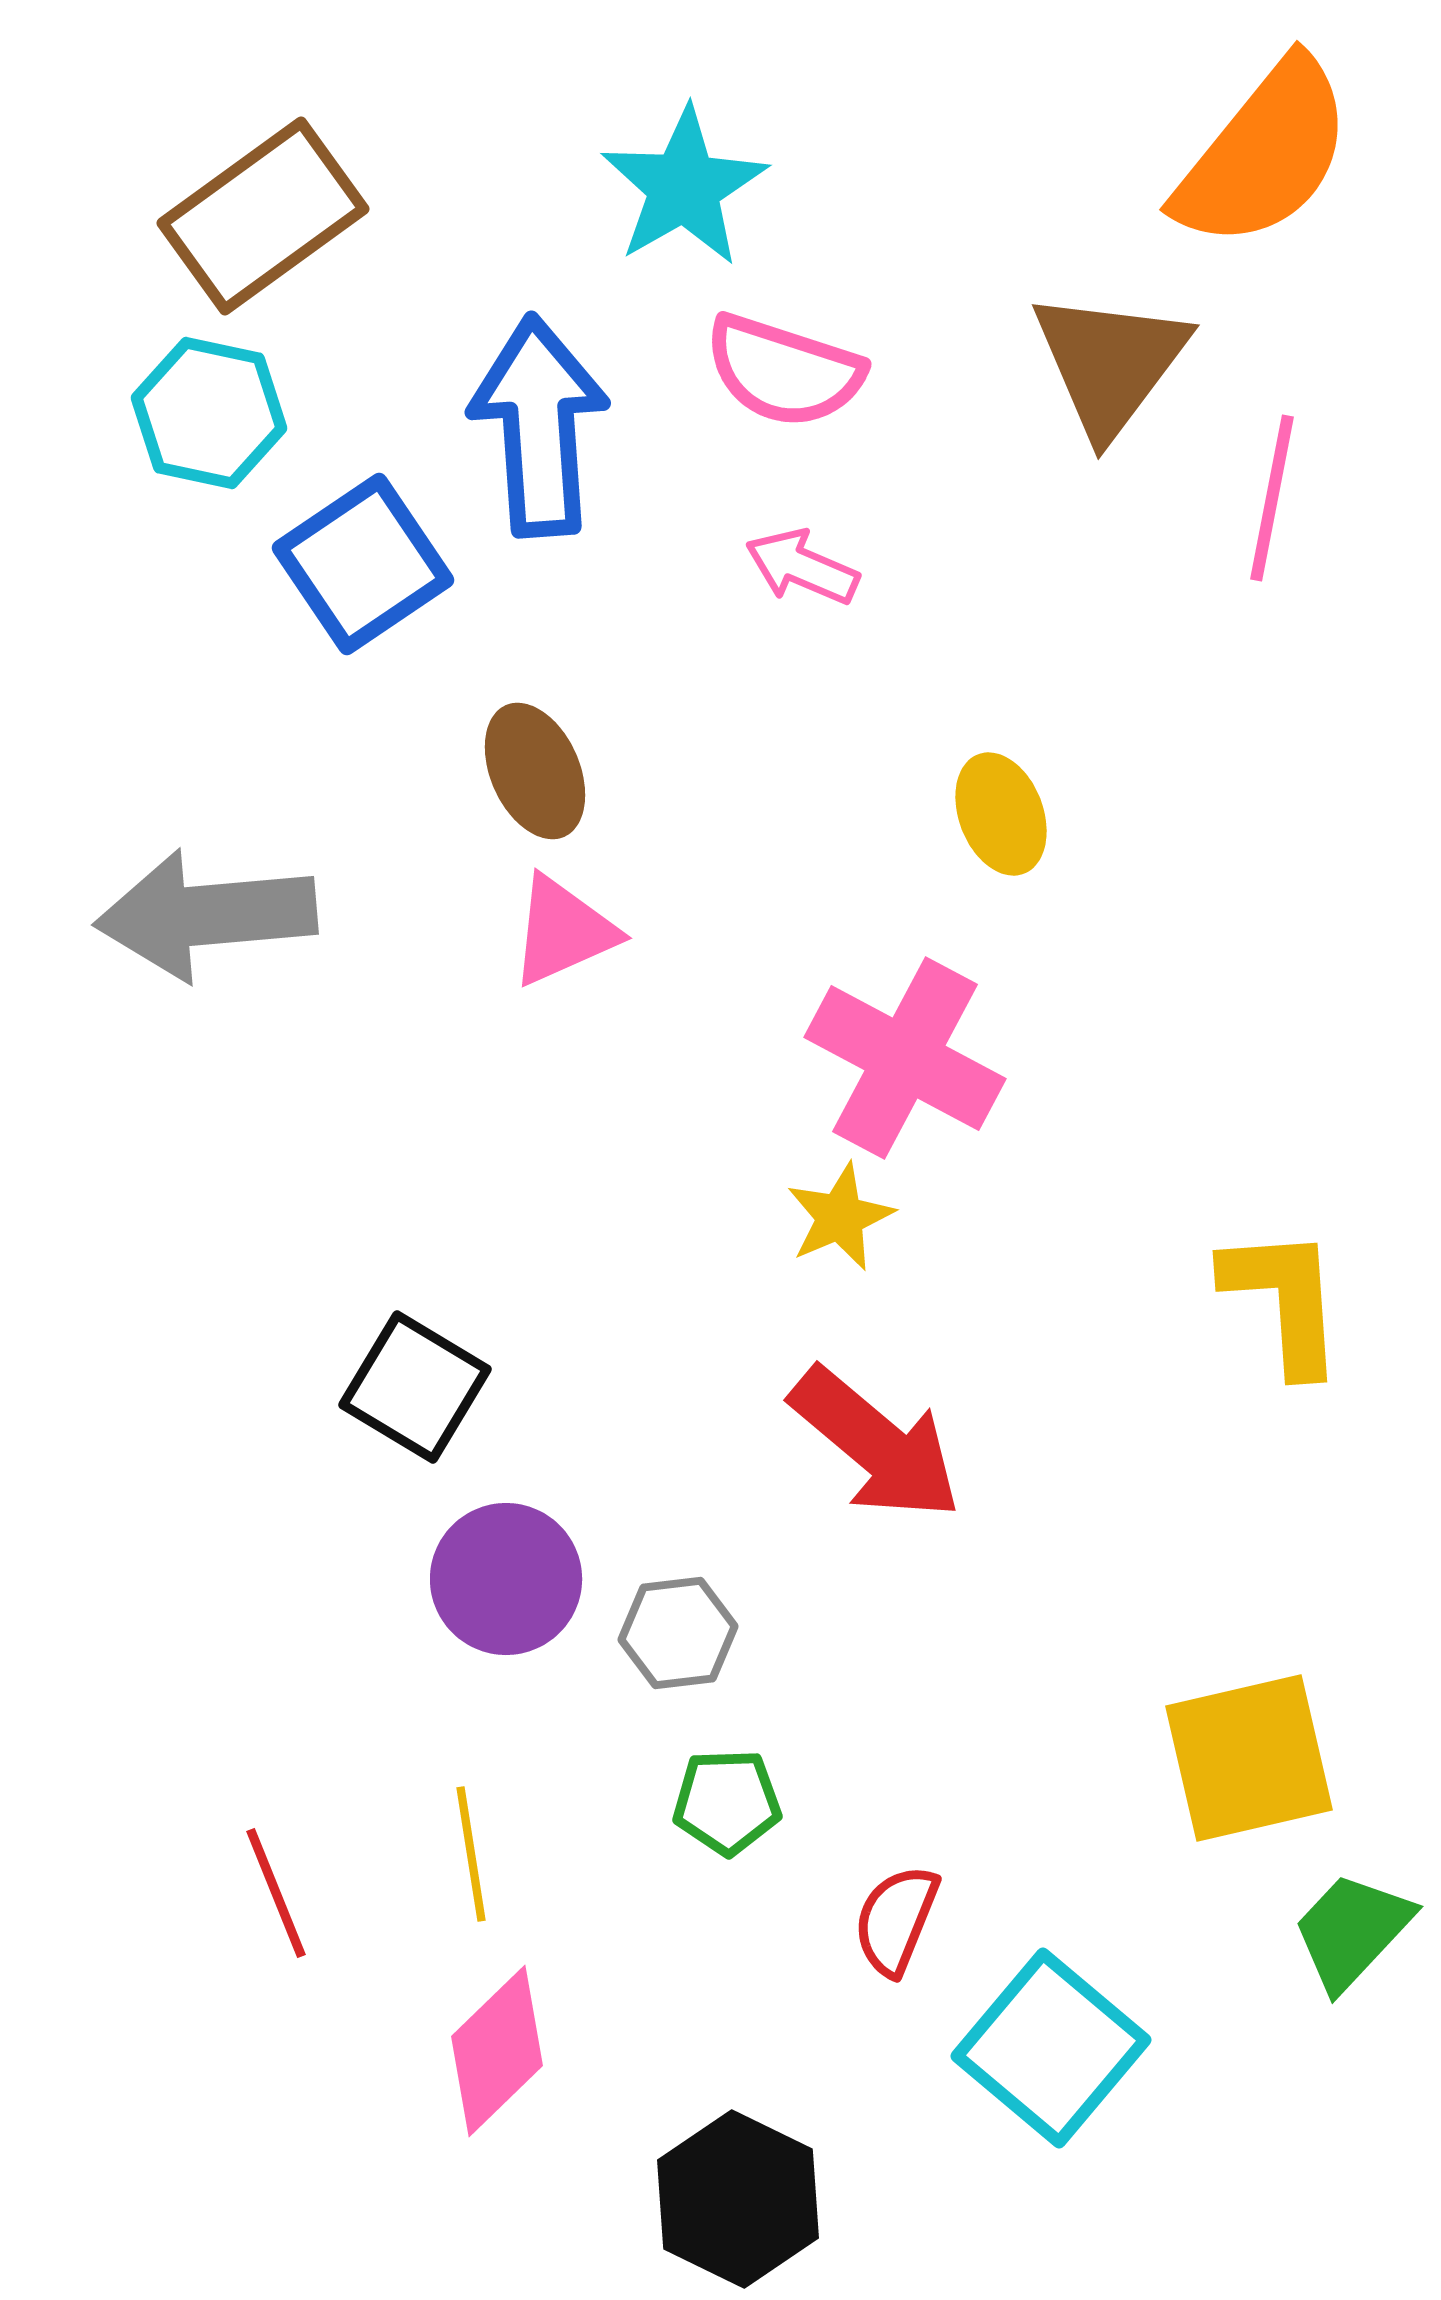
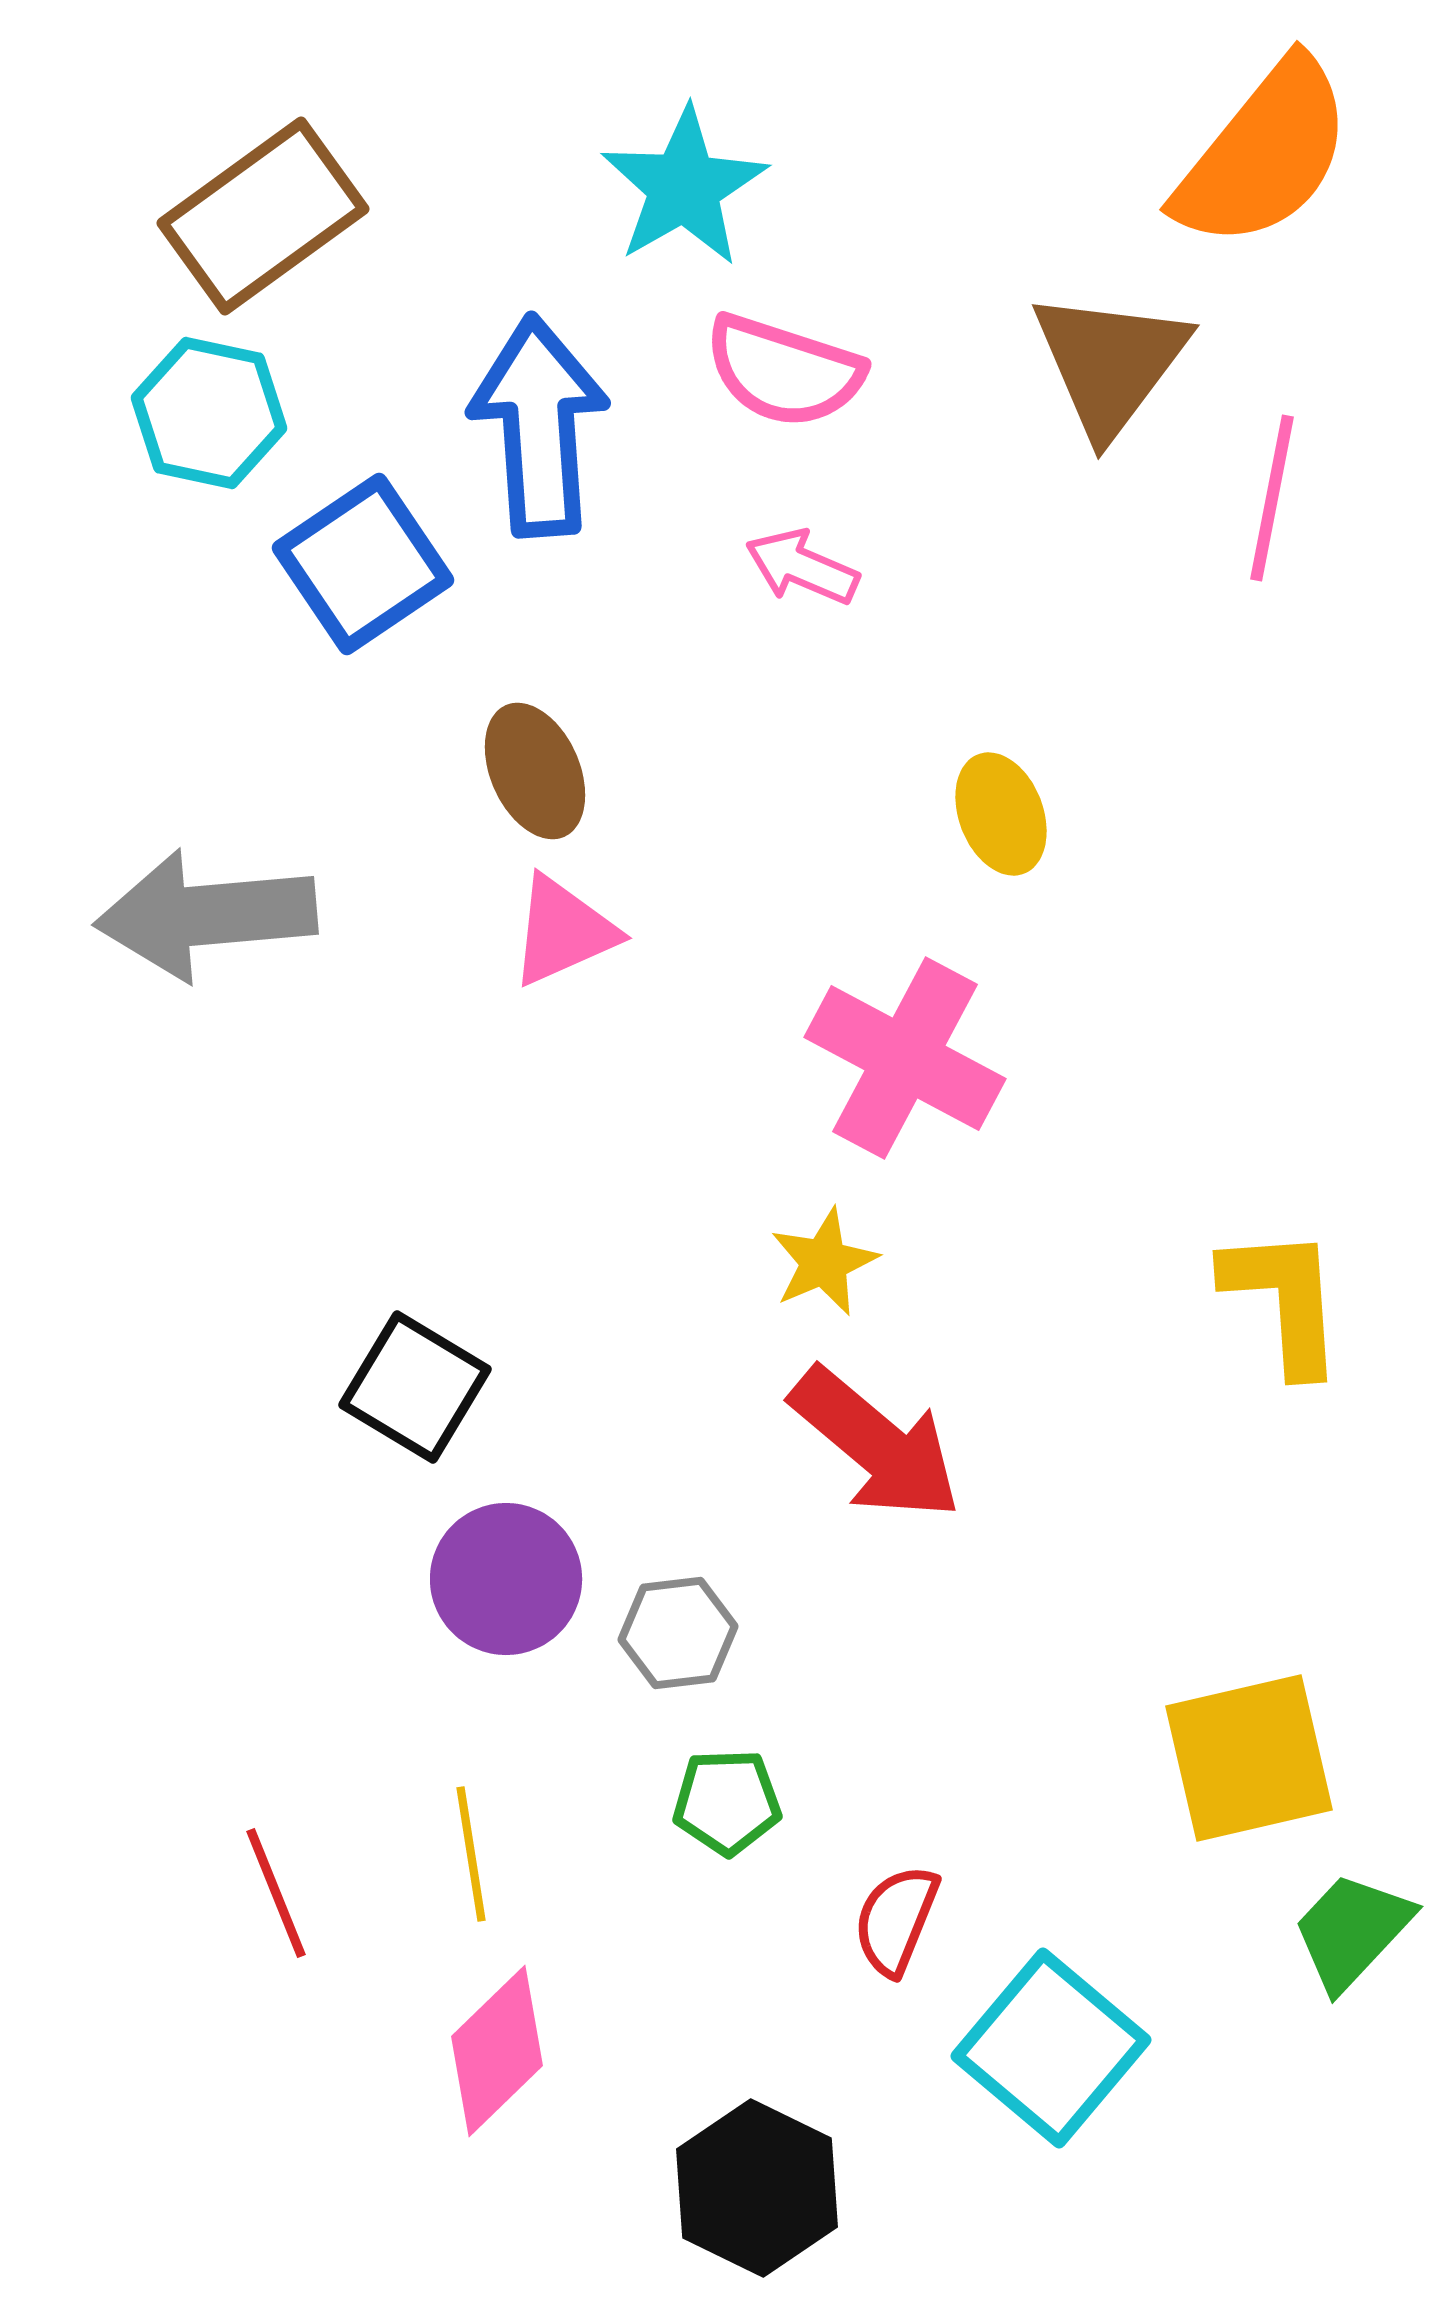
yellow star: moved 16 px left, 45 px down
black hexagon: moved 19 px right, 11 px up
